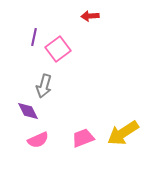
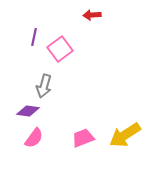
red arrow: moved 2 px right, 1 px up
pink square: moved 2 px right
purple diamond: rotated 55 degrees counterclockwise
yellow arrow: moved 2 px right, 2 px down
pink semicircle: moved 4 px left, 2 px up; rotated 30 degrees counterclockwise
